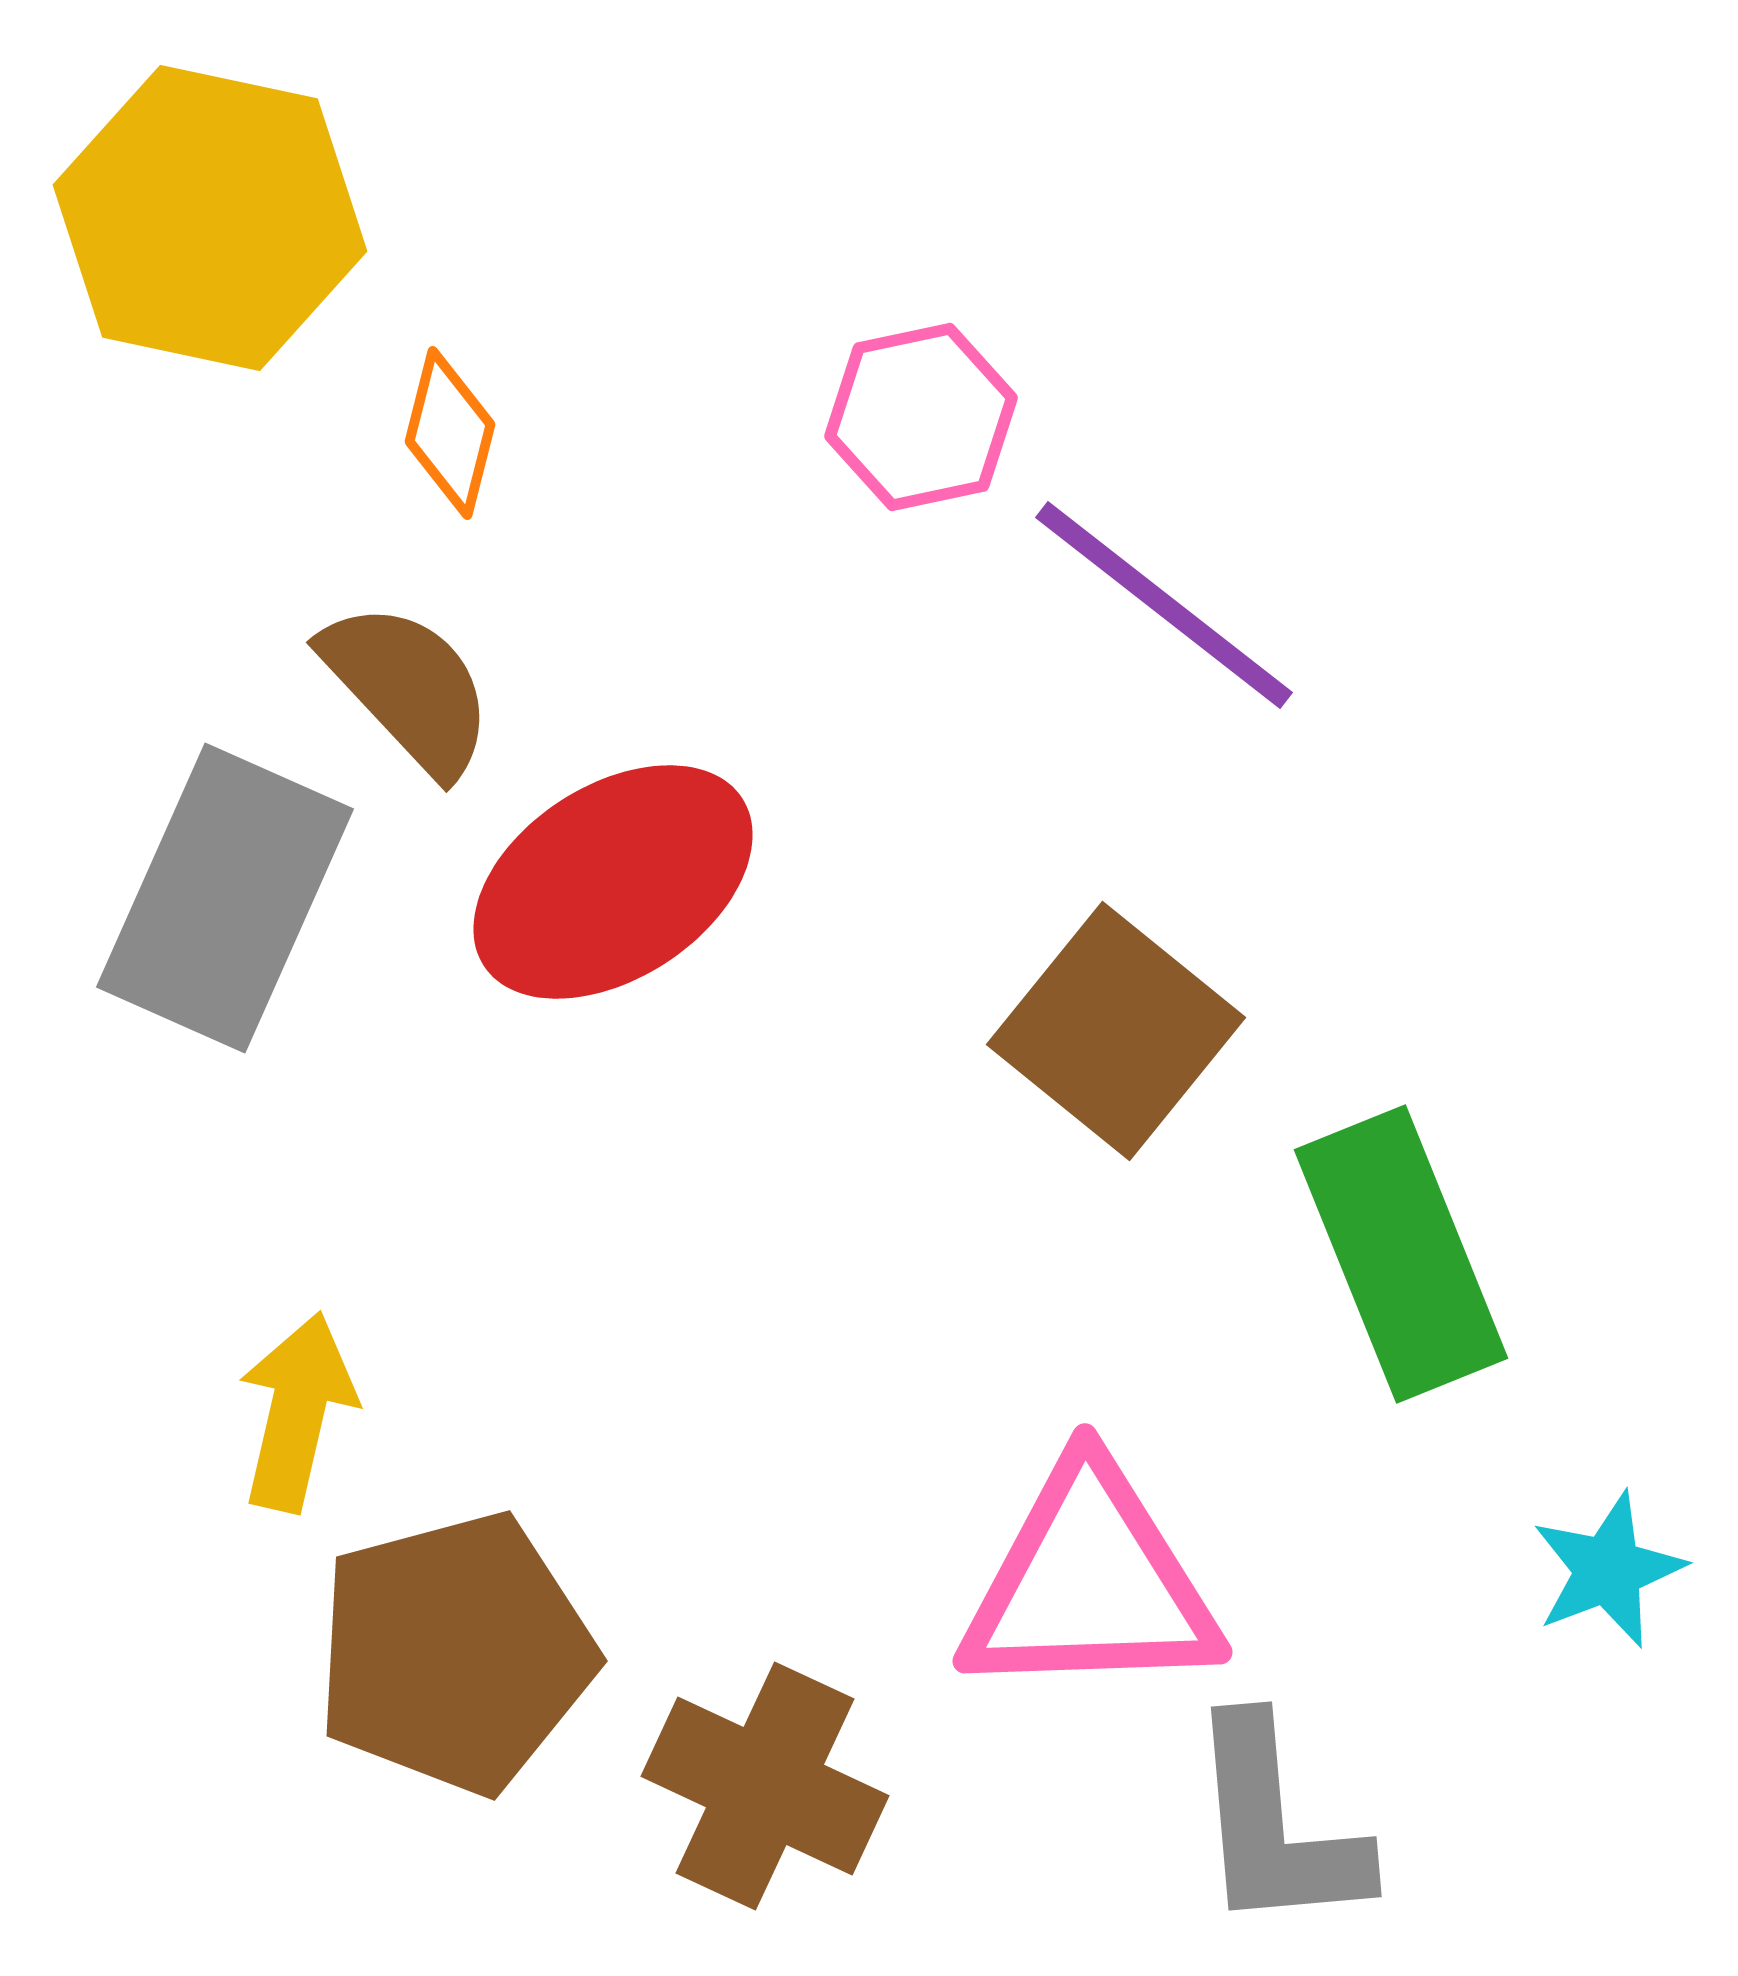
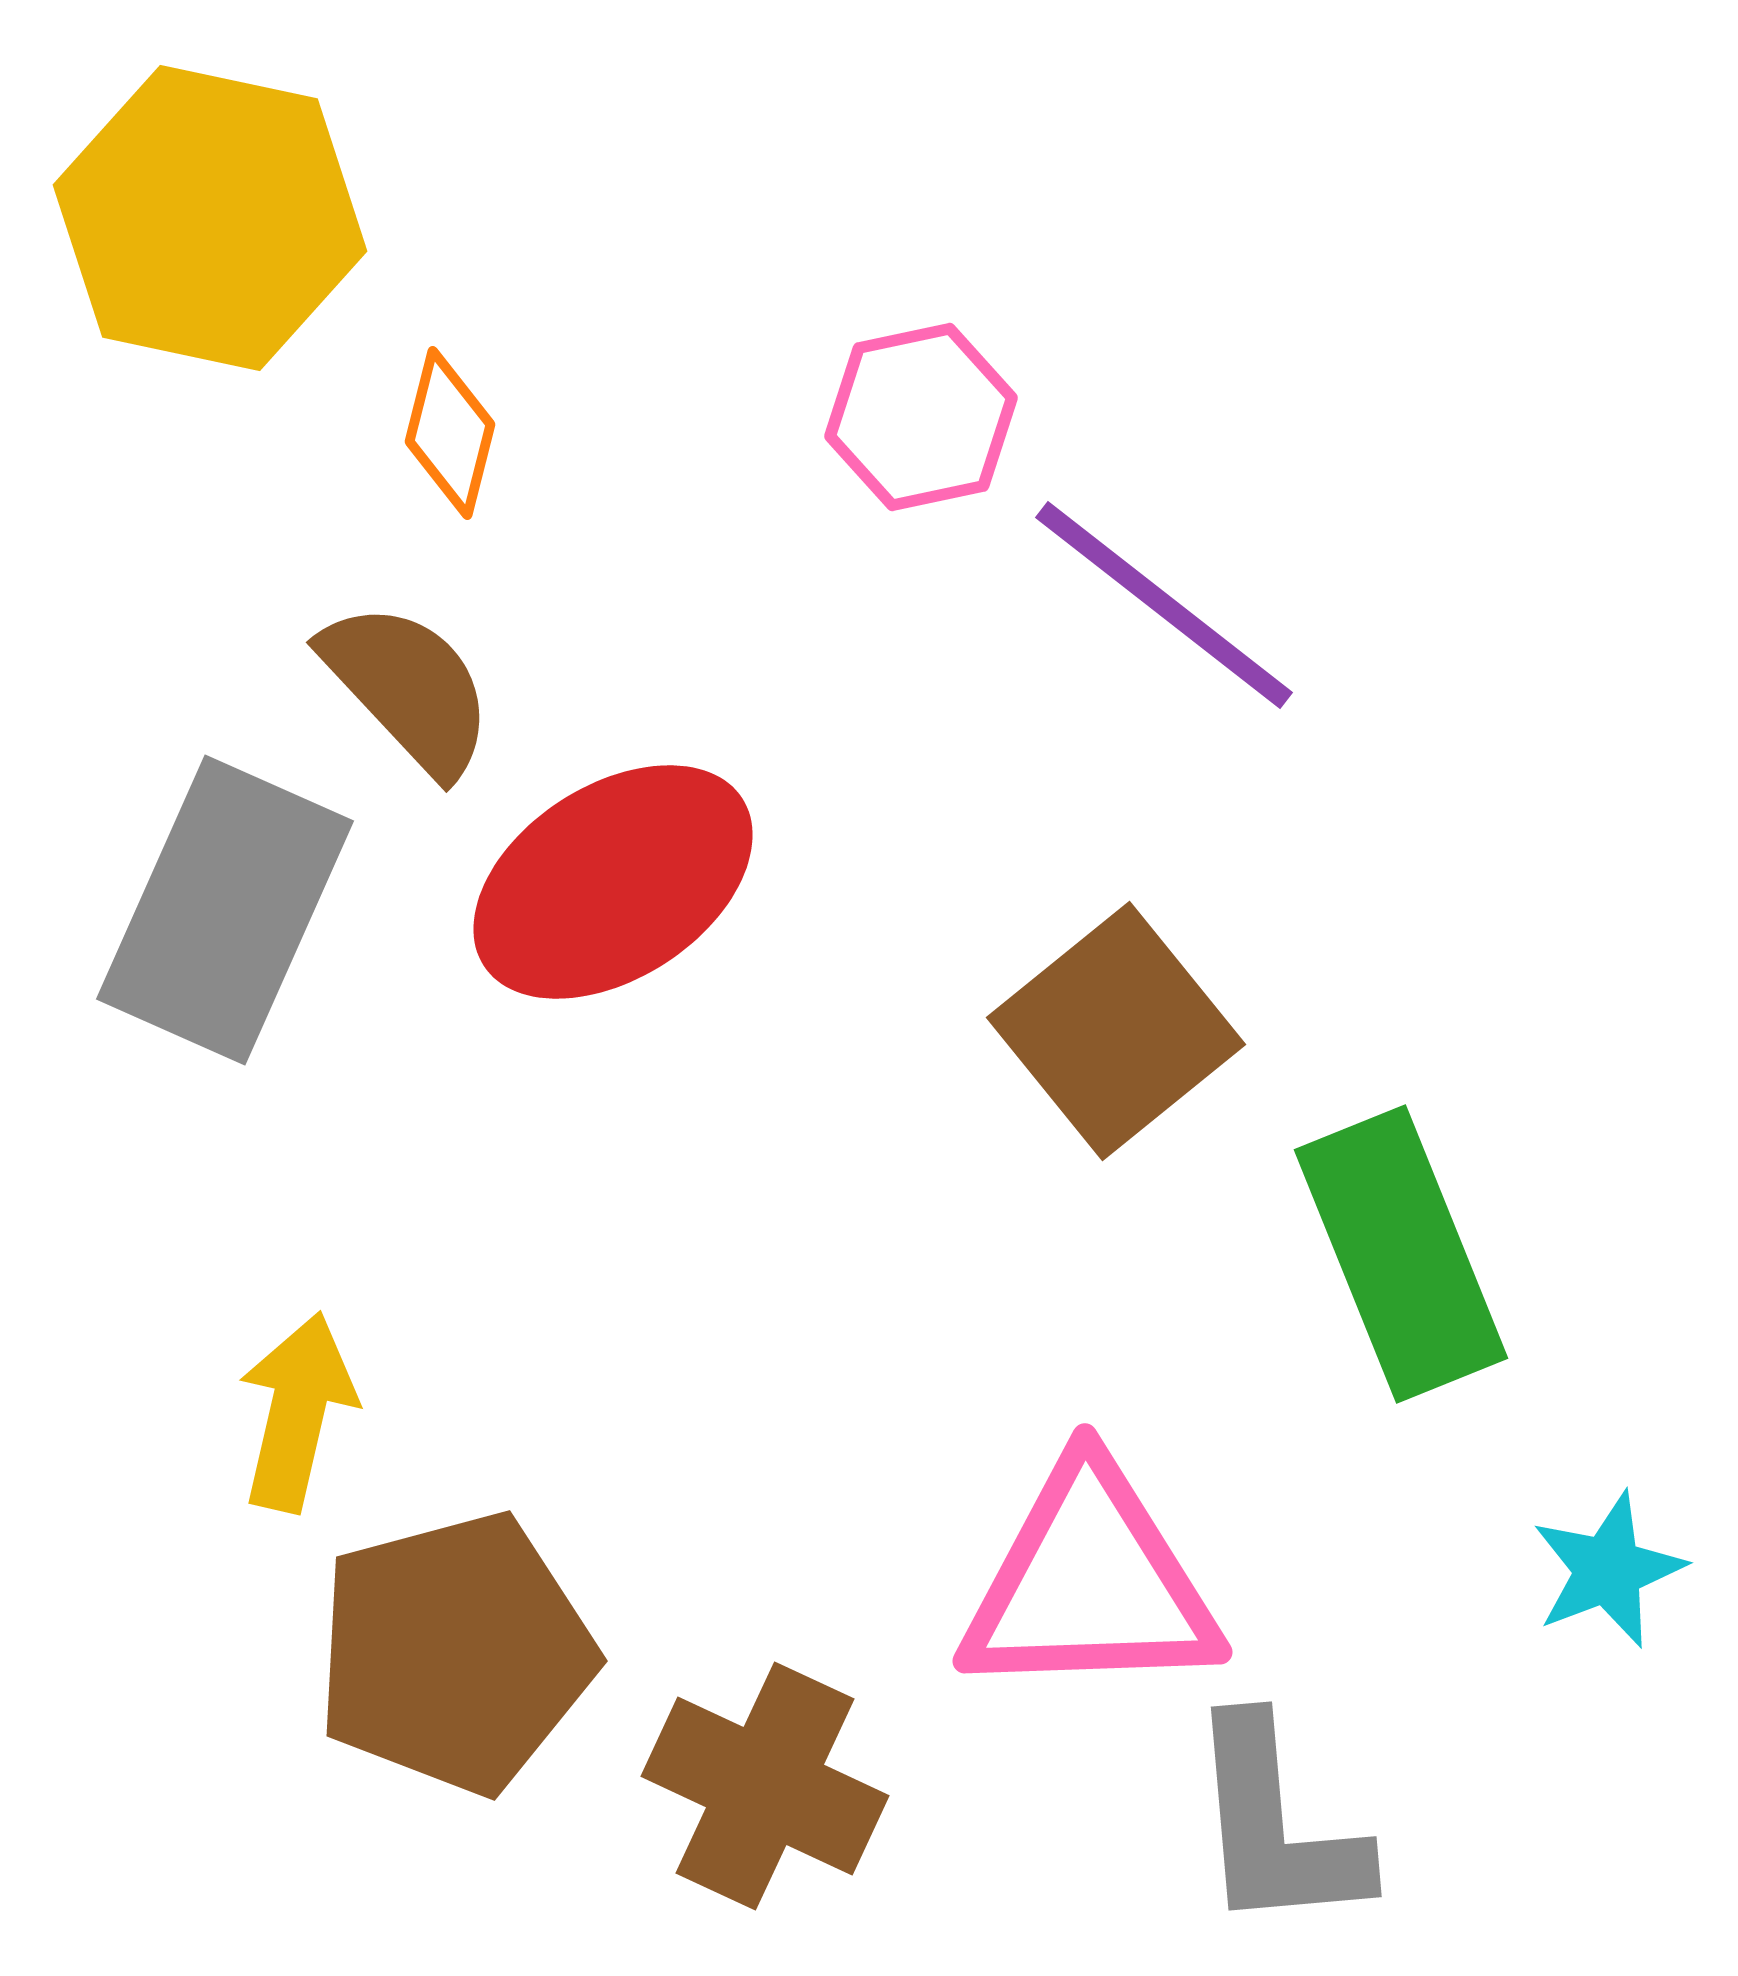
gray rectangle: moved 12 px down
brown square: rotated 12 degrees clockwise
